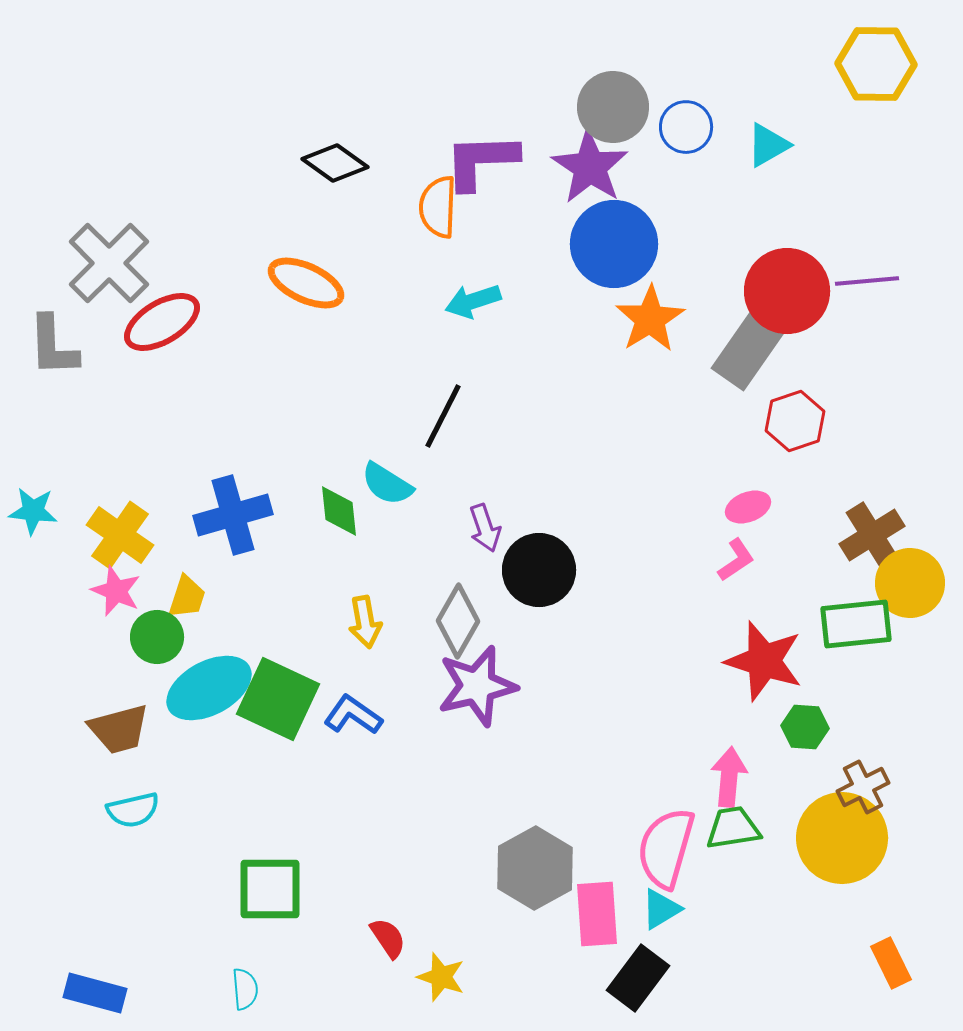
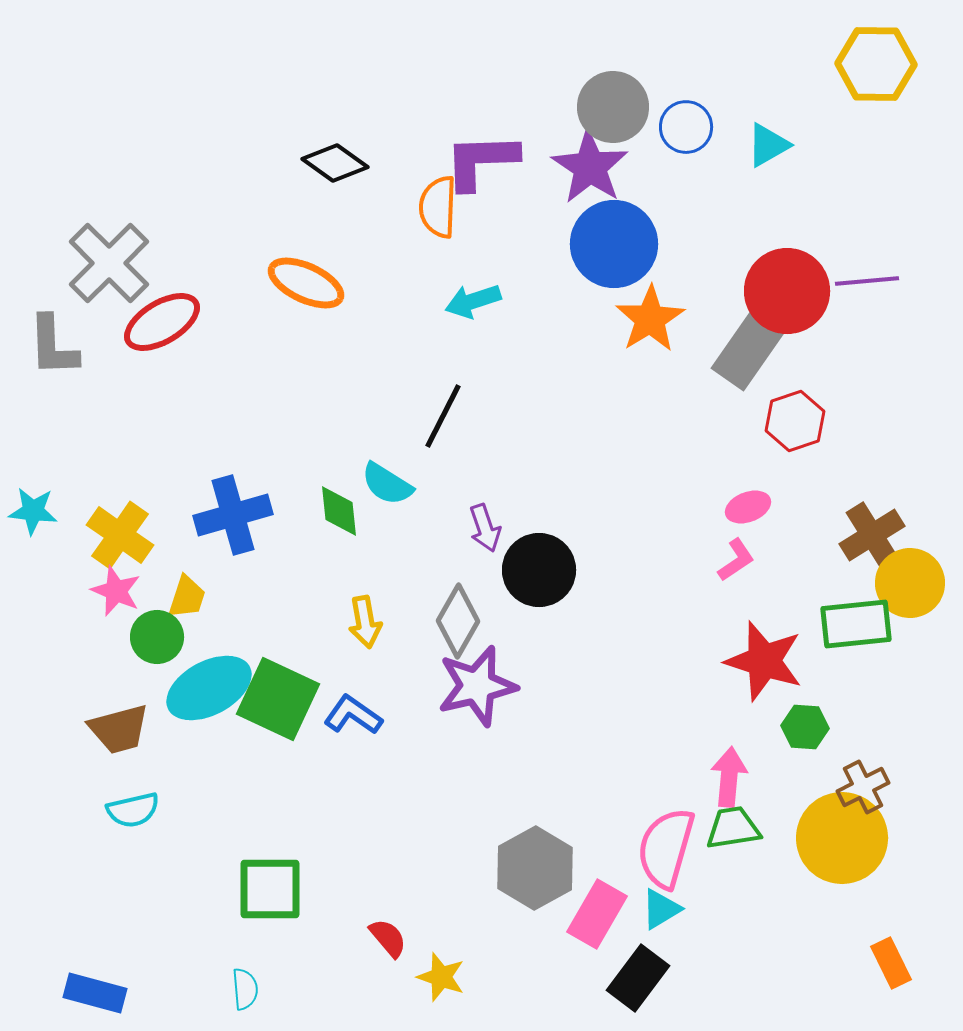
pink rectangle at (597, 914): rotated 34 degrees clockwise
red semicircle at (388, 938): rotated 6 degrees counterclockwise
